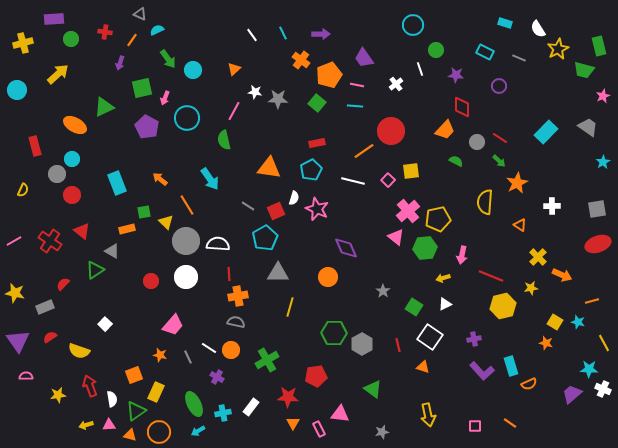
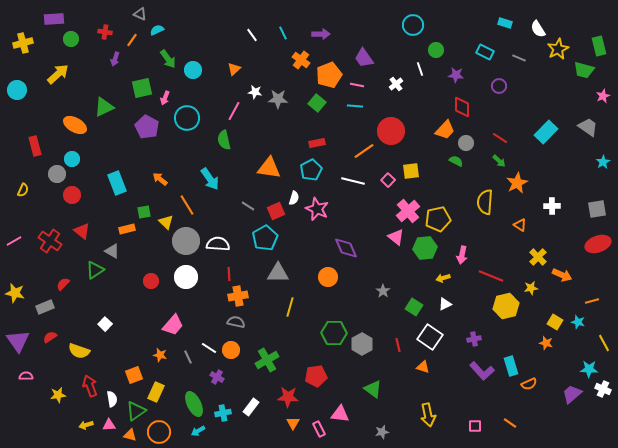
purple arrow at (120, 63): moved 5 px left, 4 px up
gray circle at (477, 142): moved 11 px left, 1 px down
yellow hexagon at (503, 306): moved 3 px right
